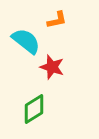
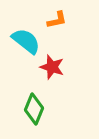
green diamond: rotated 36 degrees counterclockwise
